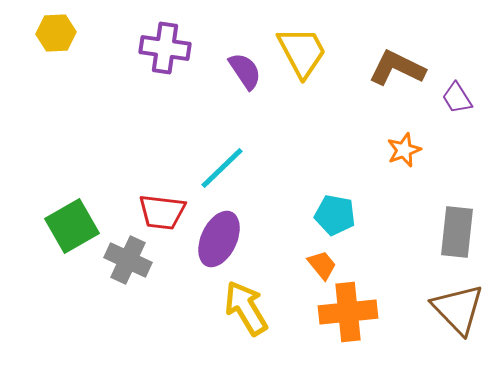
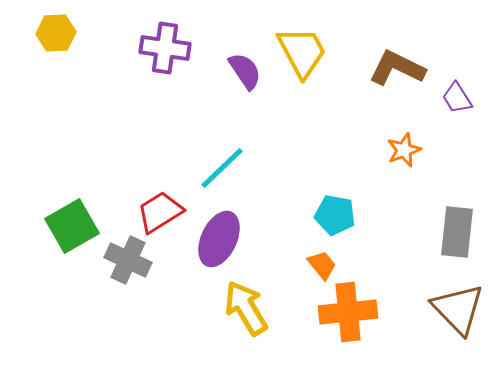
red trapezoid: moved 2 px left; rotated 141 degrees clockwise
